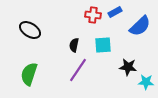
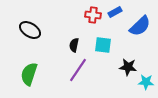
cyan square: rotated 12 degrees clockwise
